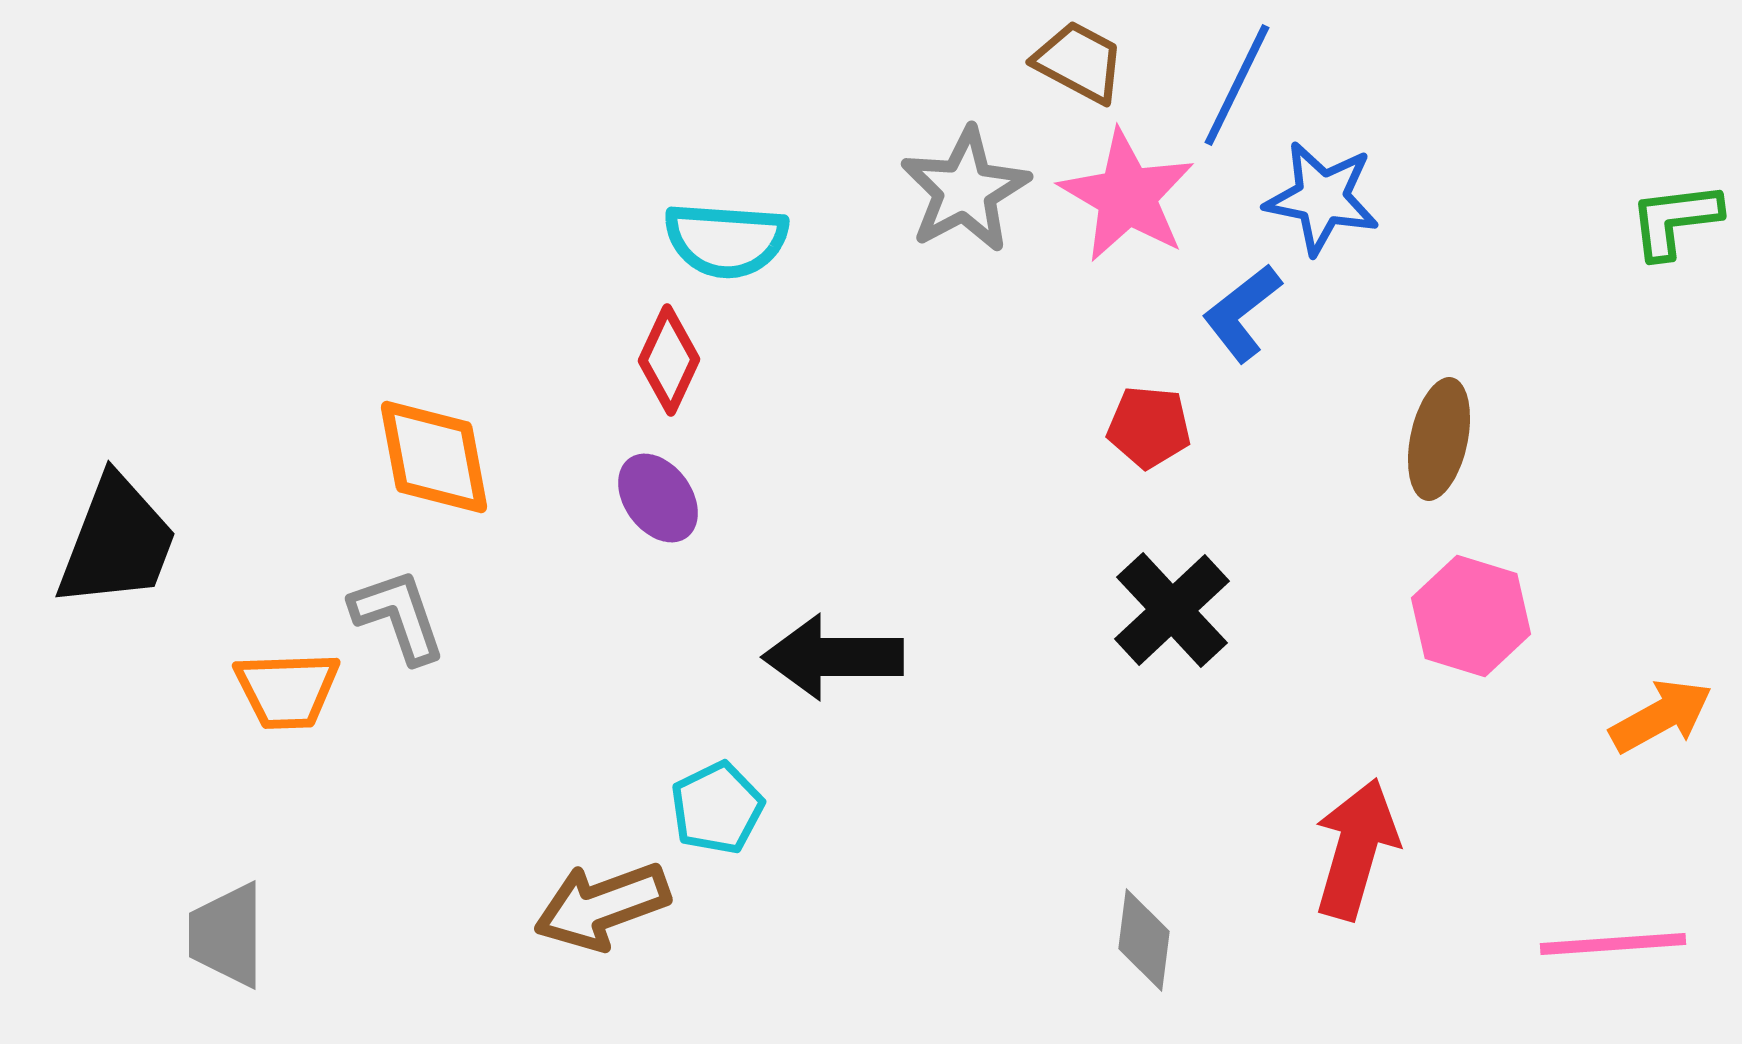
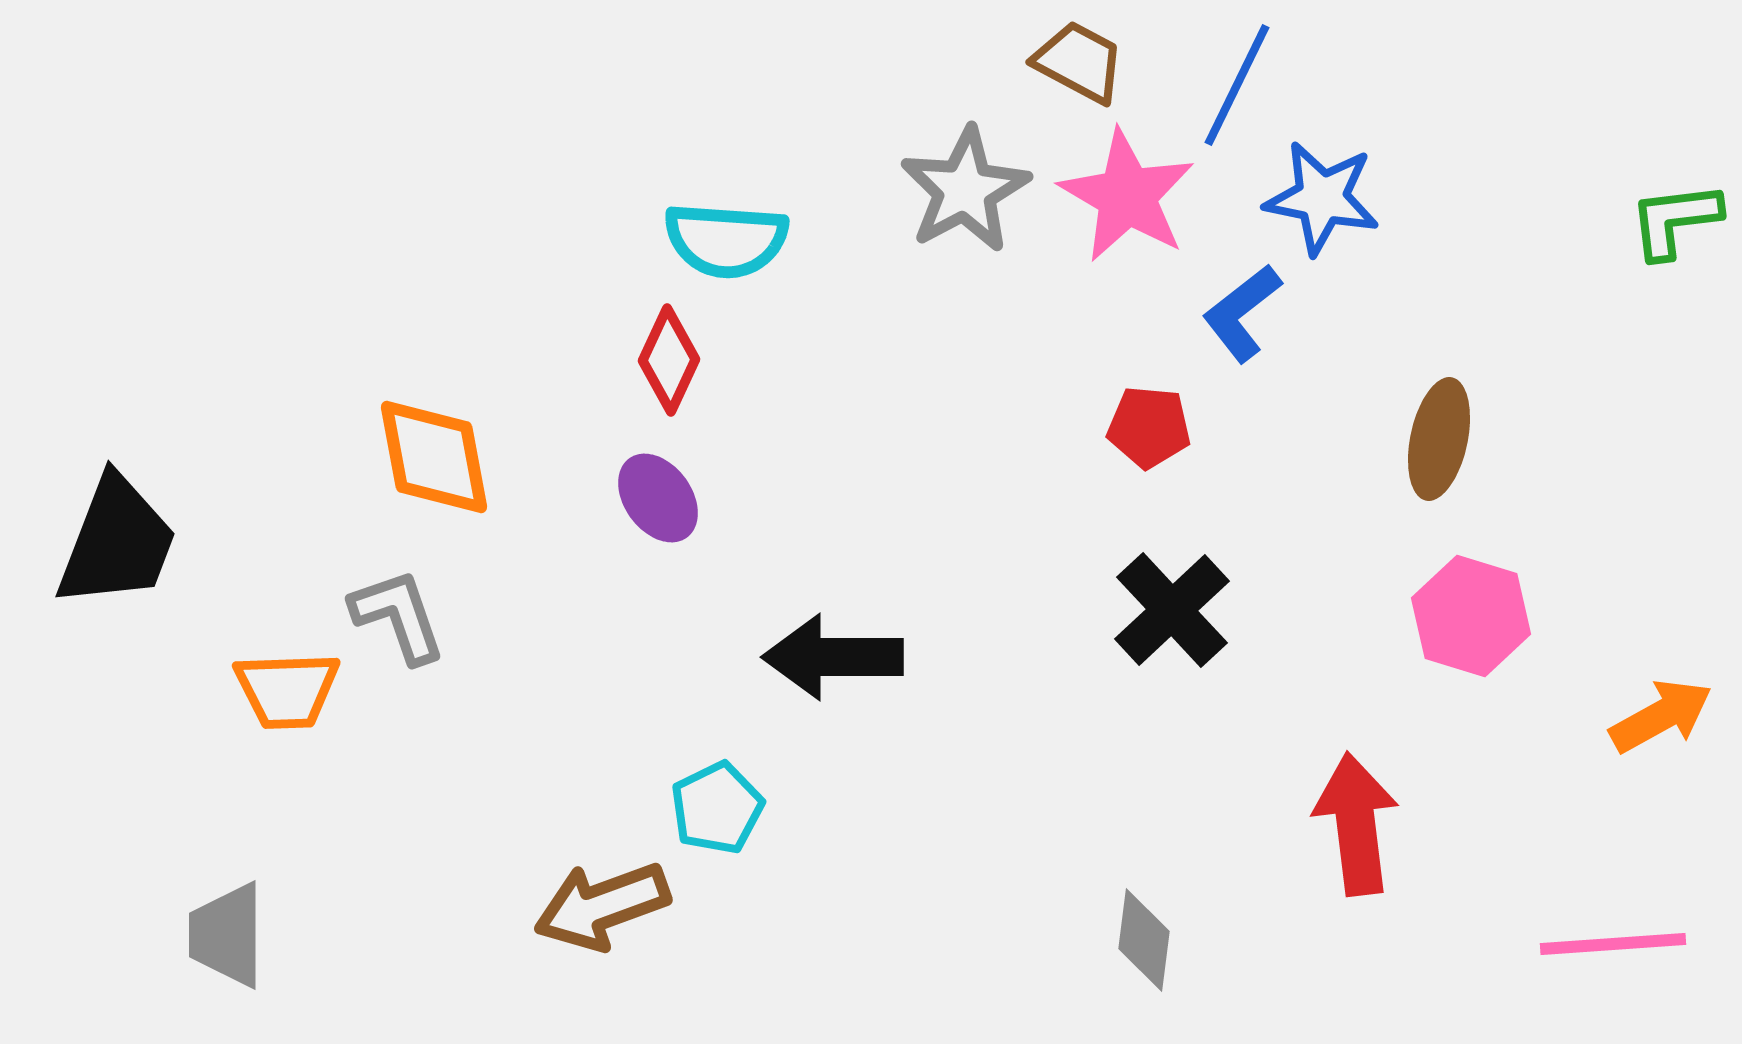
red arrow: moved 25 px up; rotated 23 degrees counterclockwise
